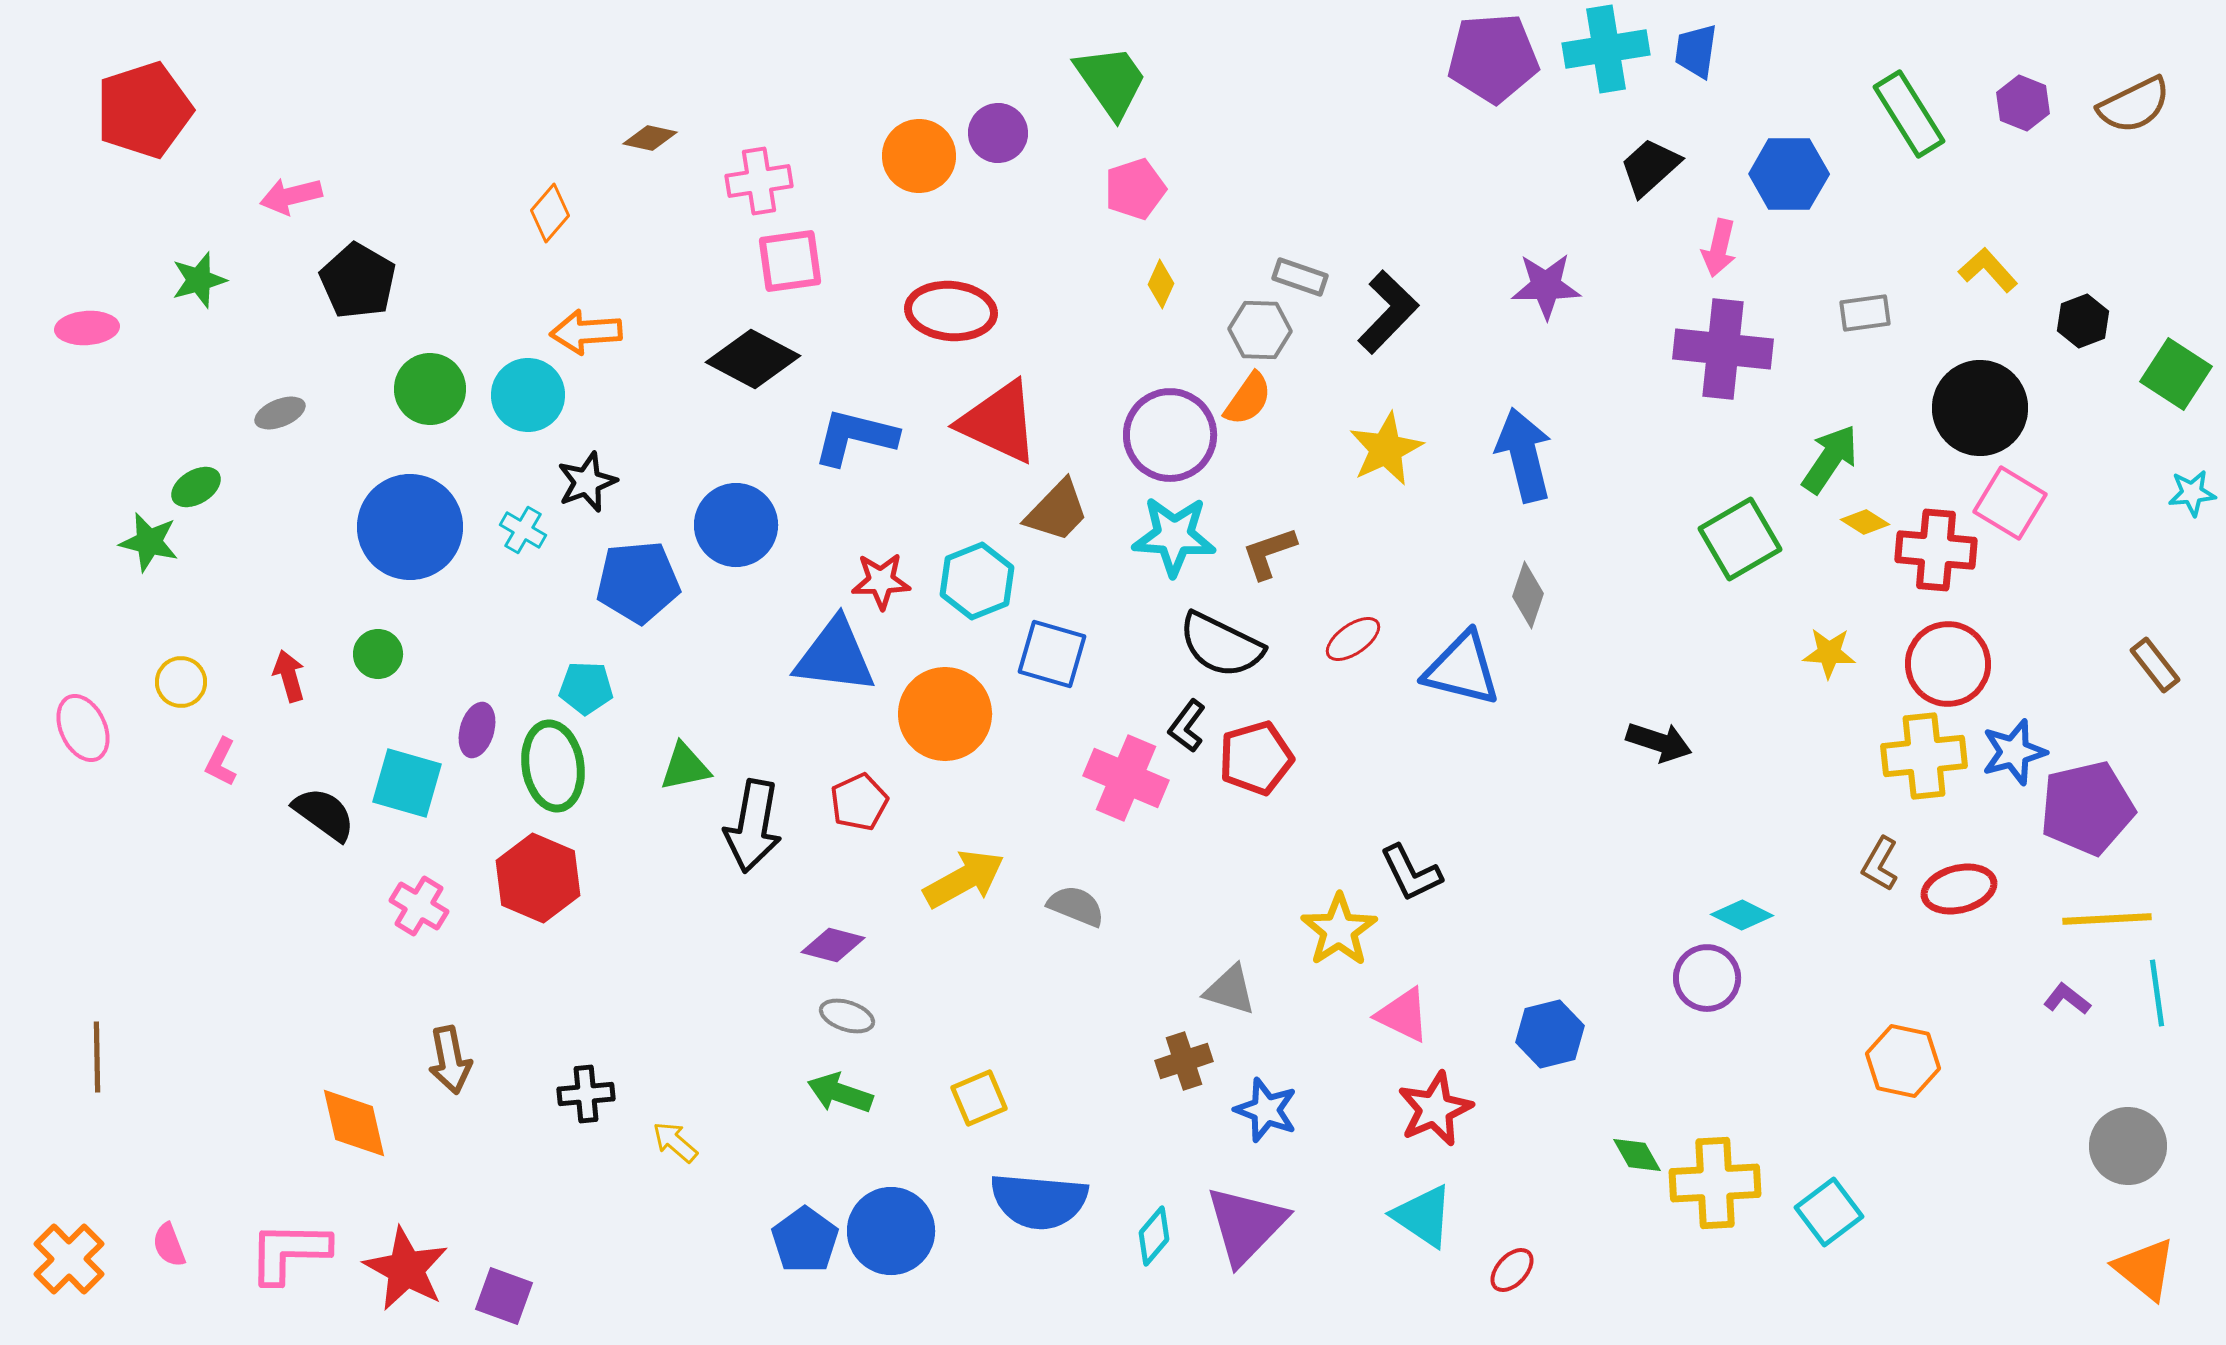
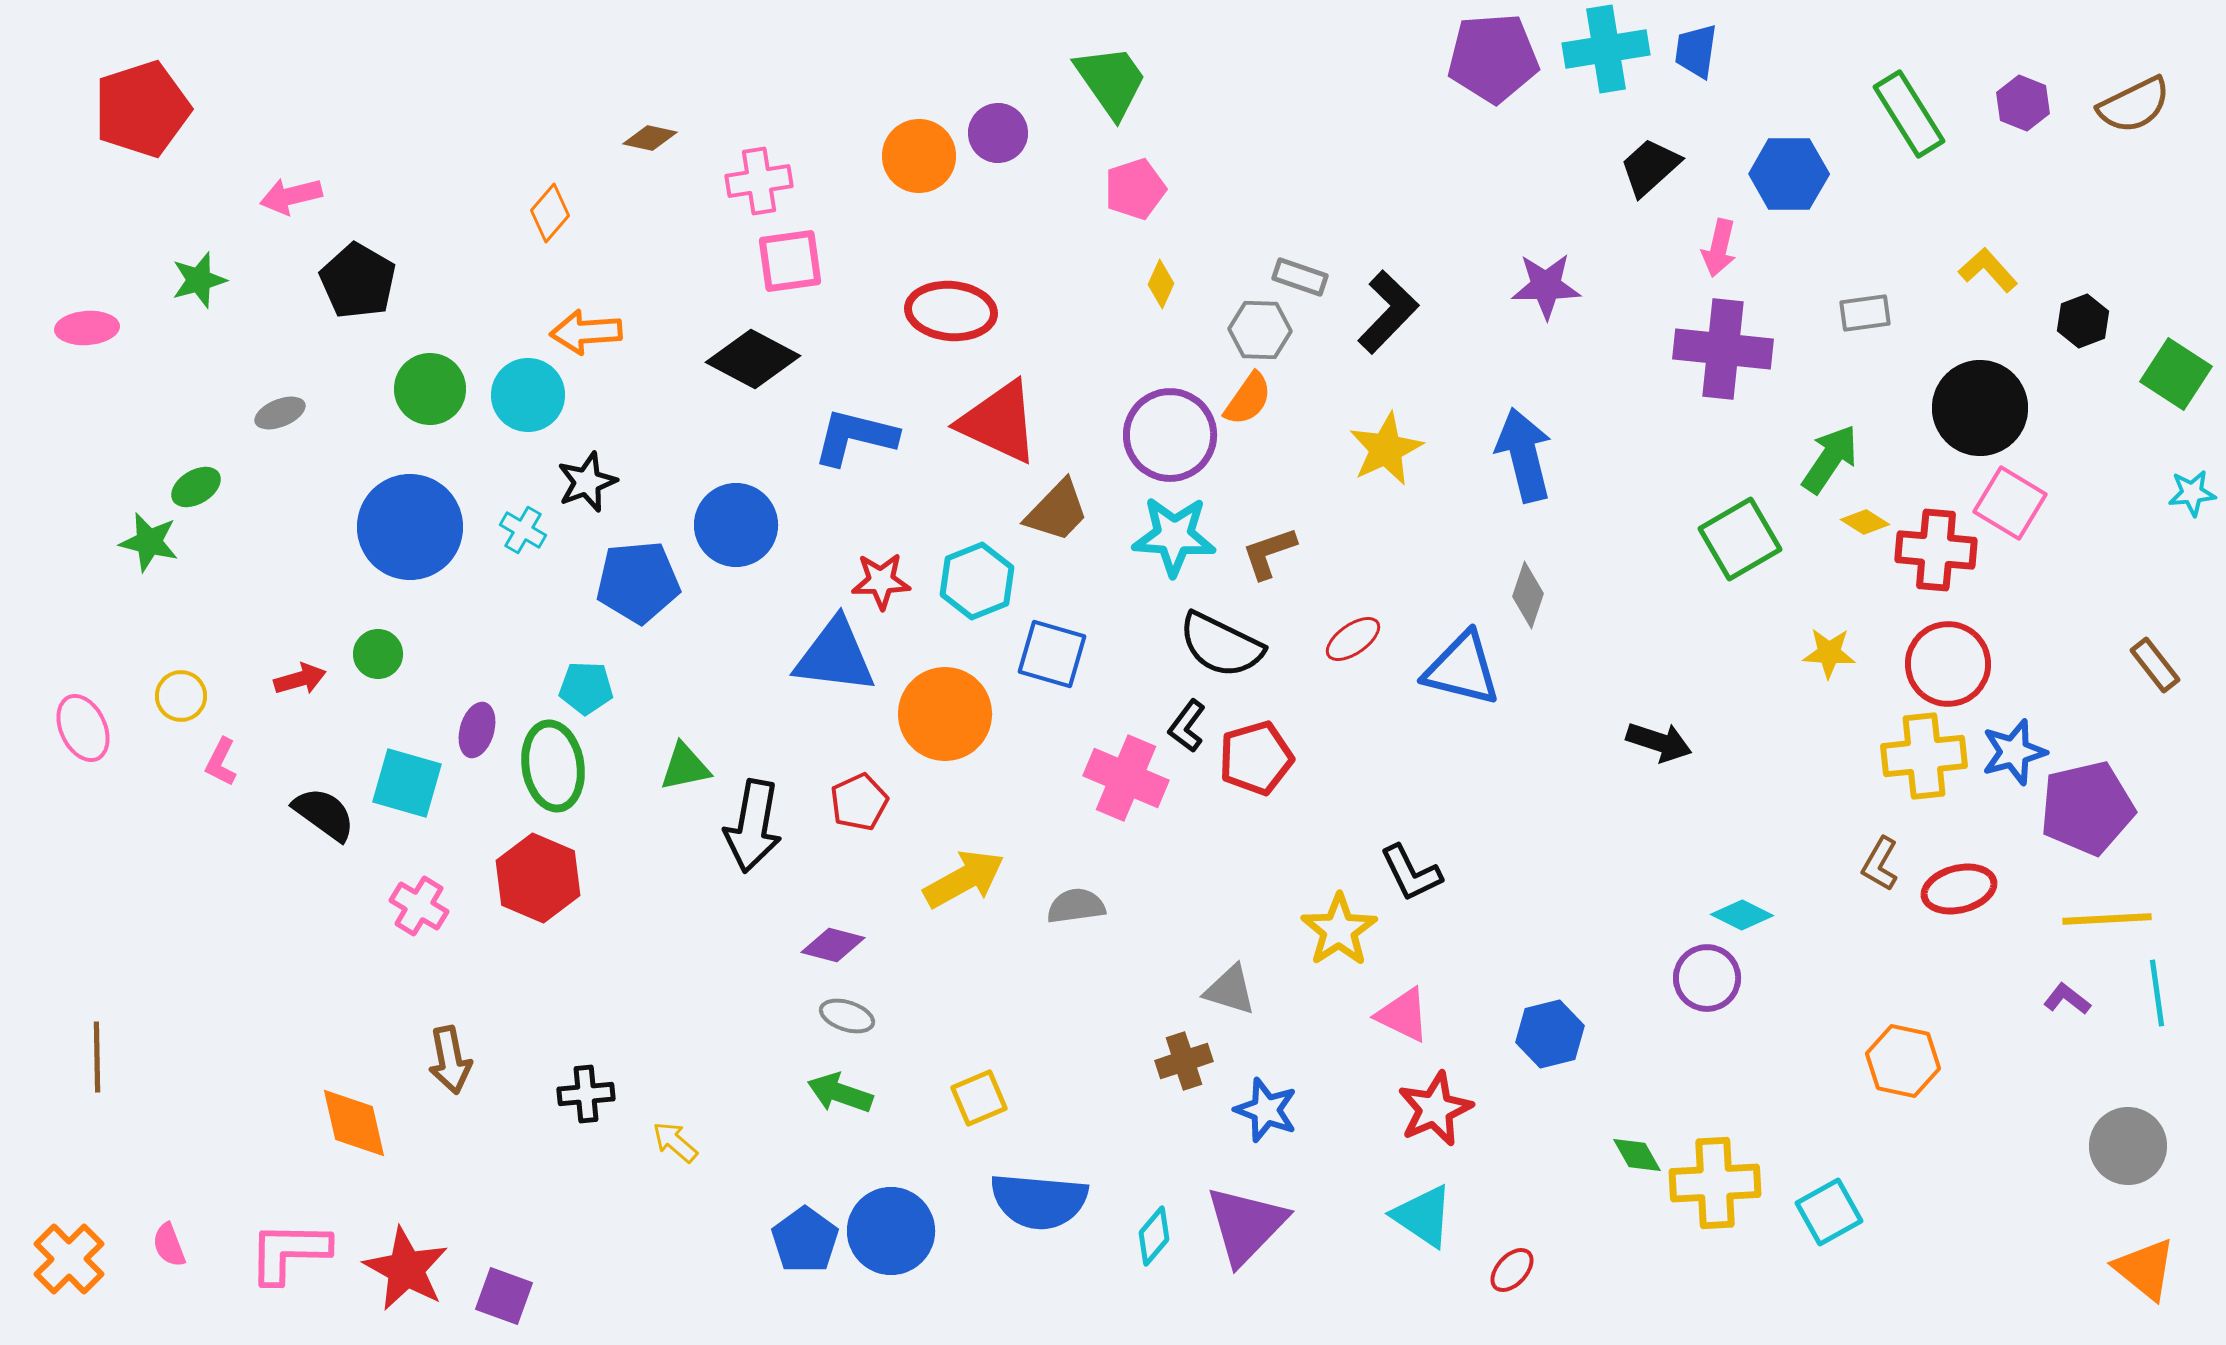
red pentagon at (144, 110): moved 2 px left, 1 px up
red arrow at (289, 676): moved 11 px right, 3 px down; rotated 90 degrees clockwise
yellow circle at (181, 682): moved 14 px down
gray semicircle at (1076, 906): rotated 30 degrees counterclockwise
cyan square at (1829, 1212): rotated 8 degrees clockwise
